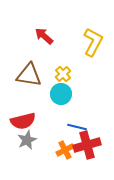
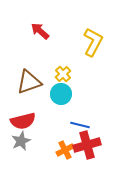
red arrow: moved 4 px left, 5 px up
brown triangle: moved 7 px down; rotated 28 degrees counterclockwise
blue line: moved 3 px right, 2 px up
gray star: moved 6 px left, 1 px down
